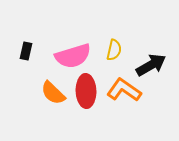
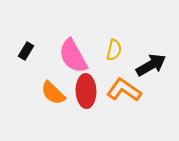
black rectangle: rotated 18 degrees clockwise
pink semicircle: rotated 78 degrees clockwise
